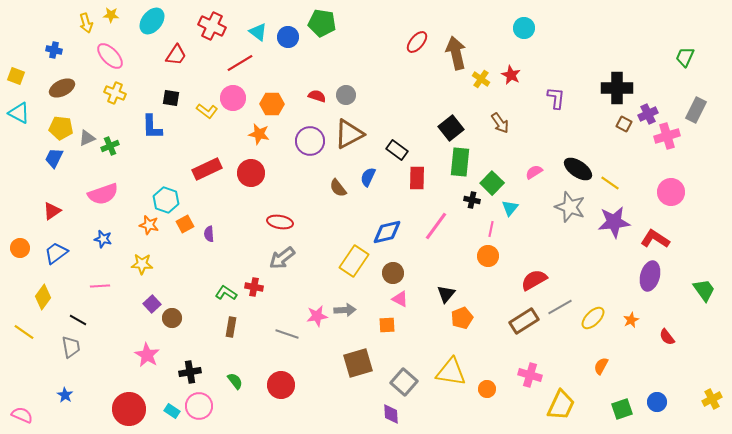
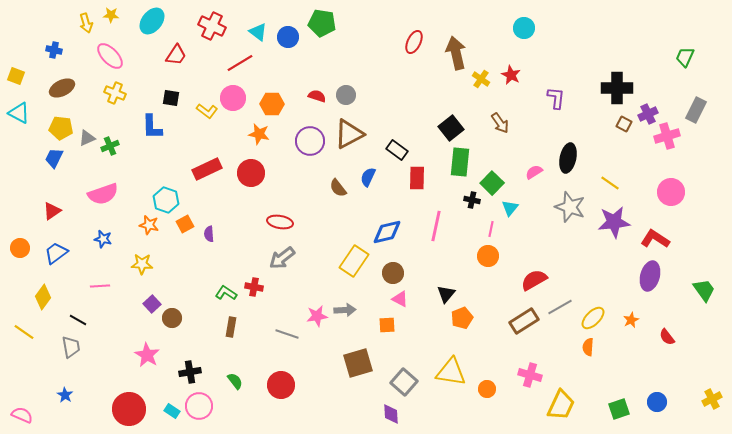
red ellipse at (417, 42): moved 3 px left; rotated 15 degrees counterclockwise
black ellipse at (578, 169): moved 10 px left, 11 px up; rotated 68 degrees clockwise
pink line at (436, 226): rotated 24 degrees counterclockwise
orange semicircle at (601, 366): moved 13 px left, 19 px up; rotated 24 degrees counterclockwise
green square at (622, 409): moved 3 px left
